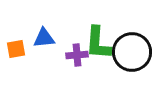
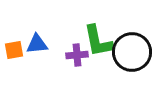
blue triangle: moved 7 px left, 6 px down
green L-shape: moved 2 px up; rotated 15 degrees counterclockwise
orange square: moved 2 px left, 1 px down
